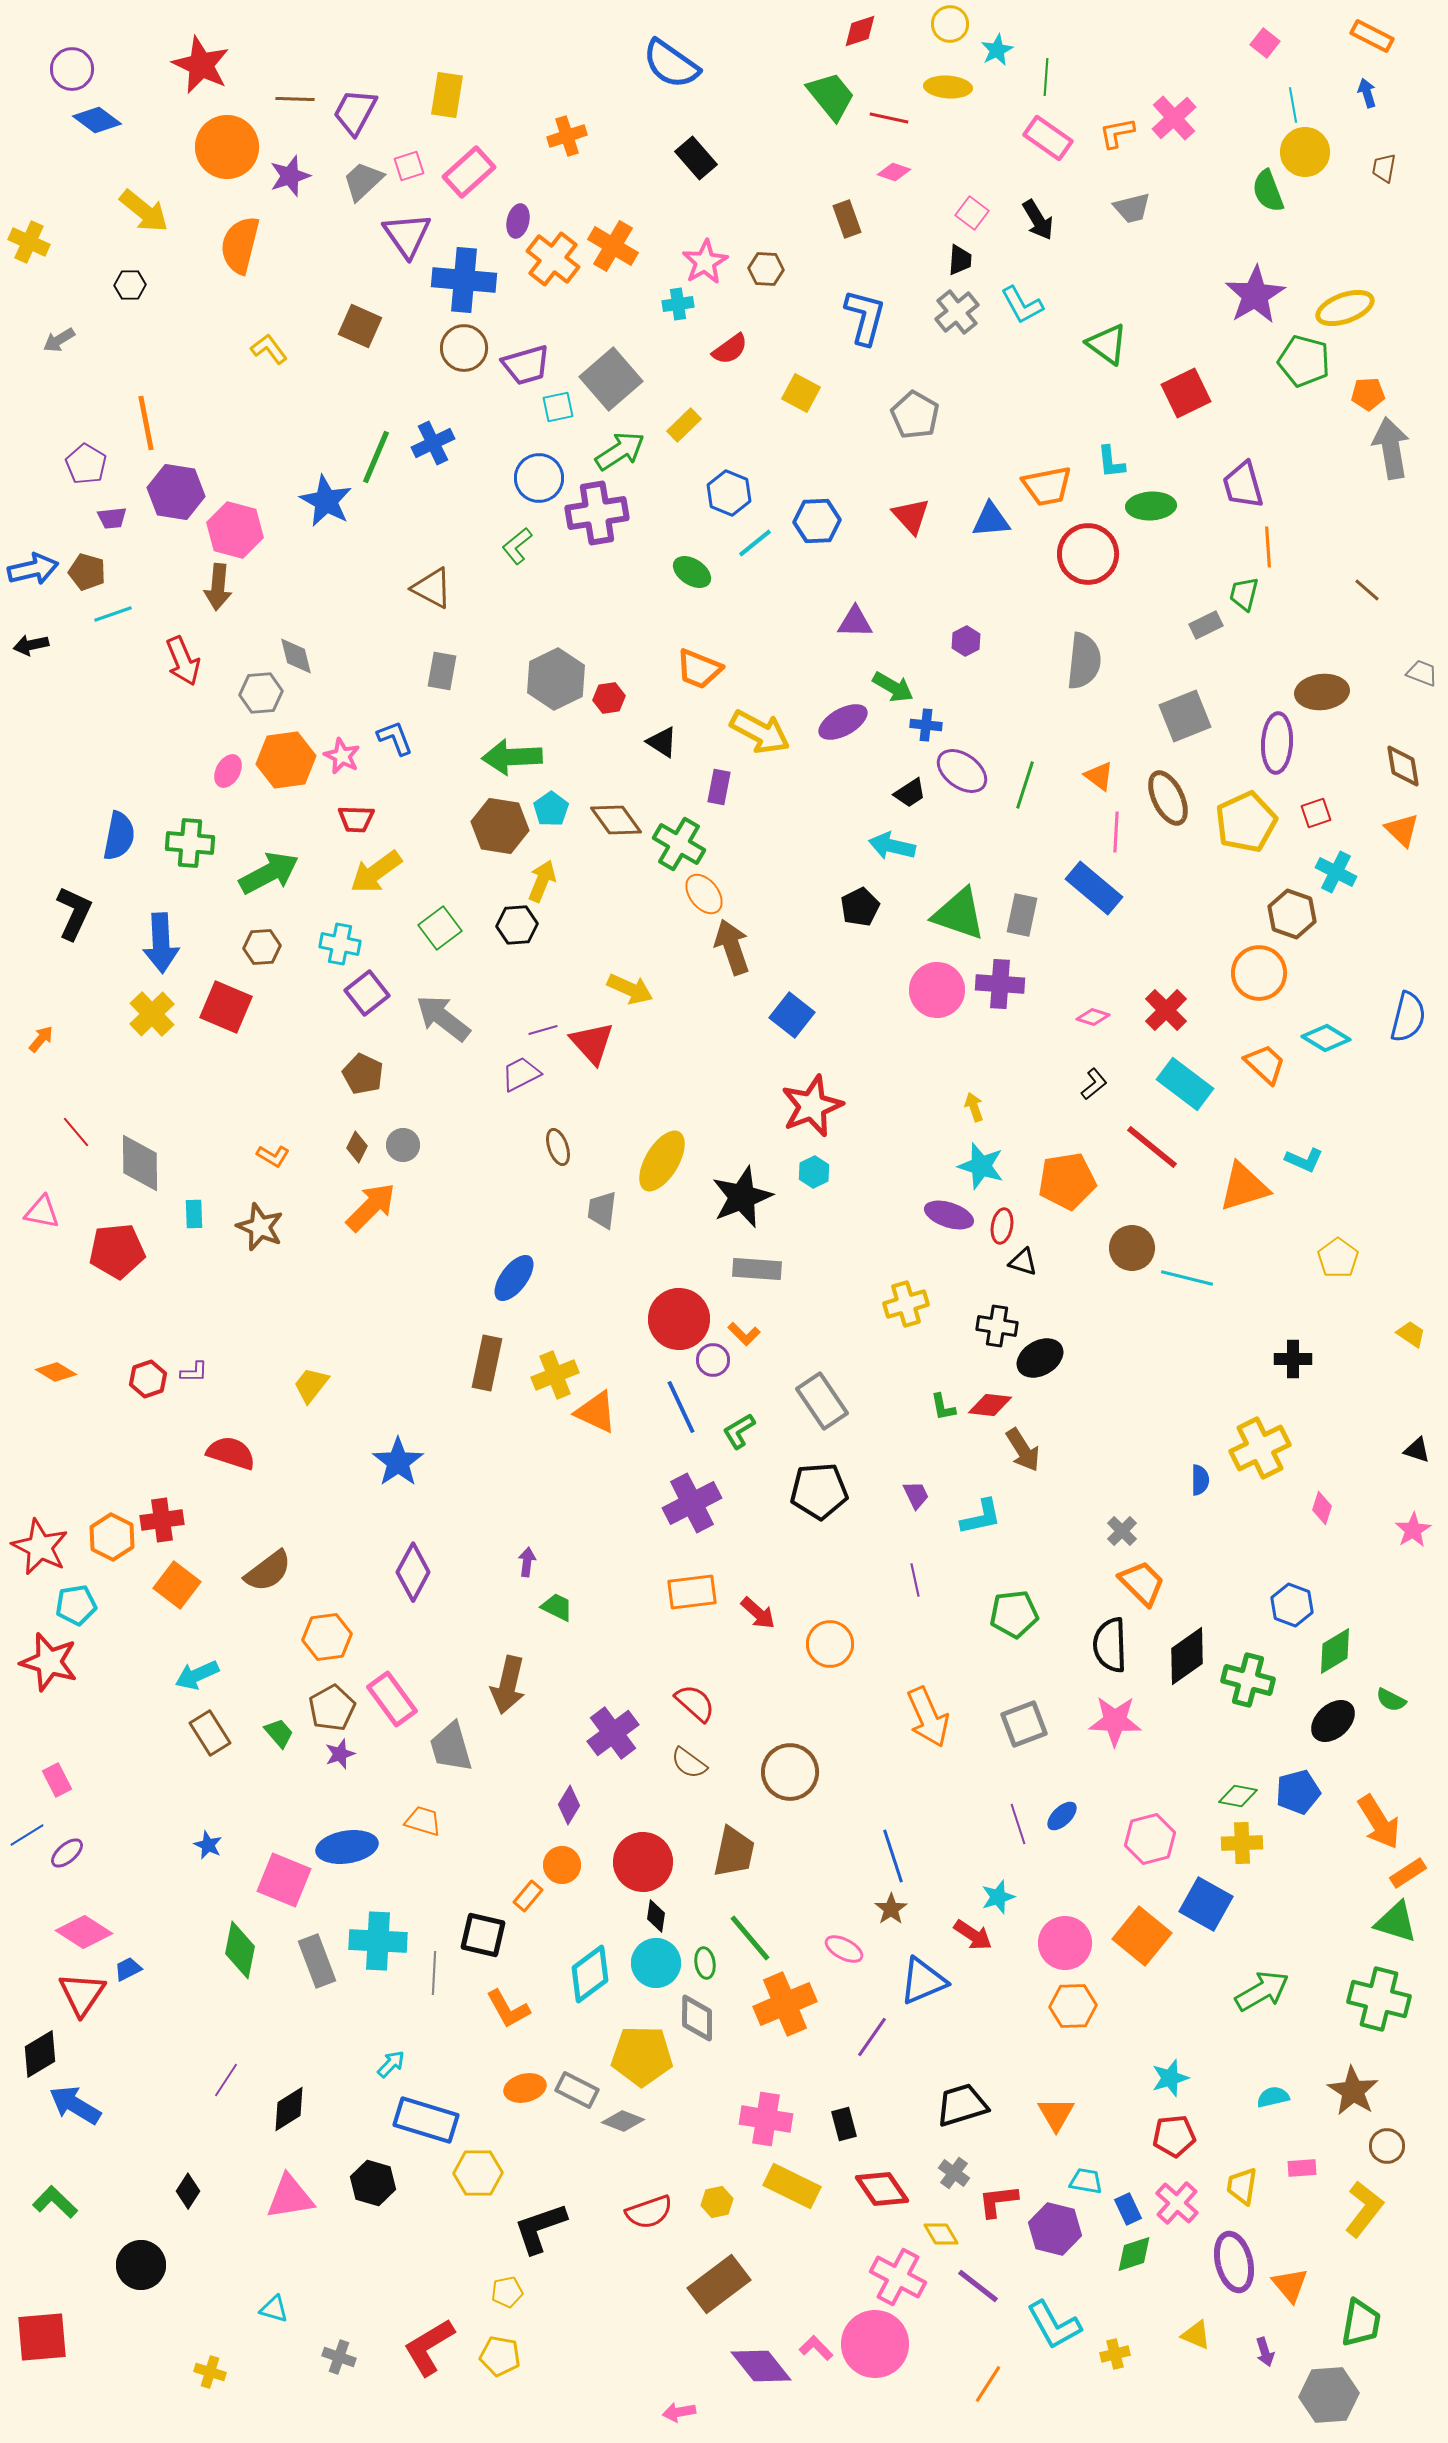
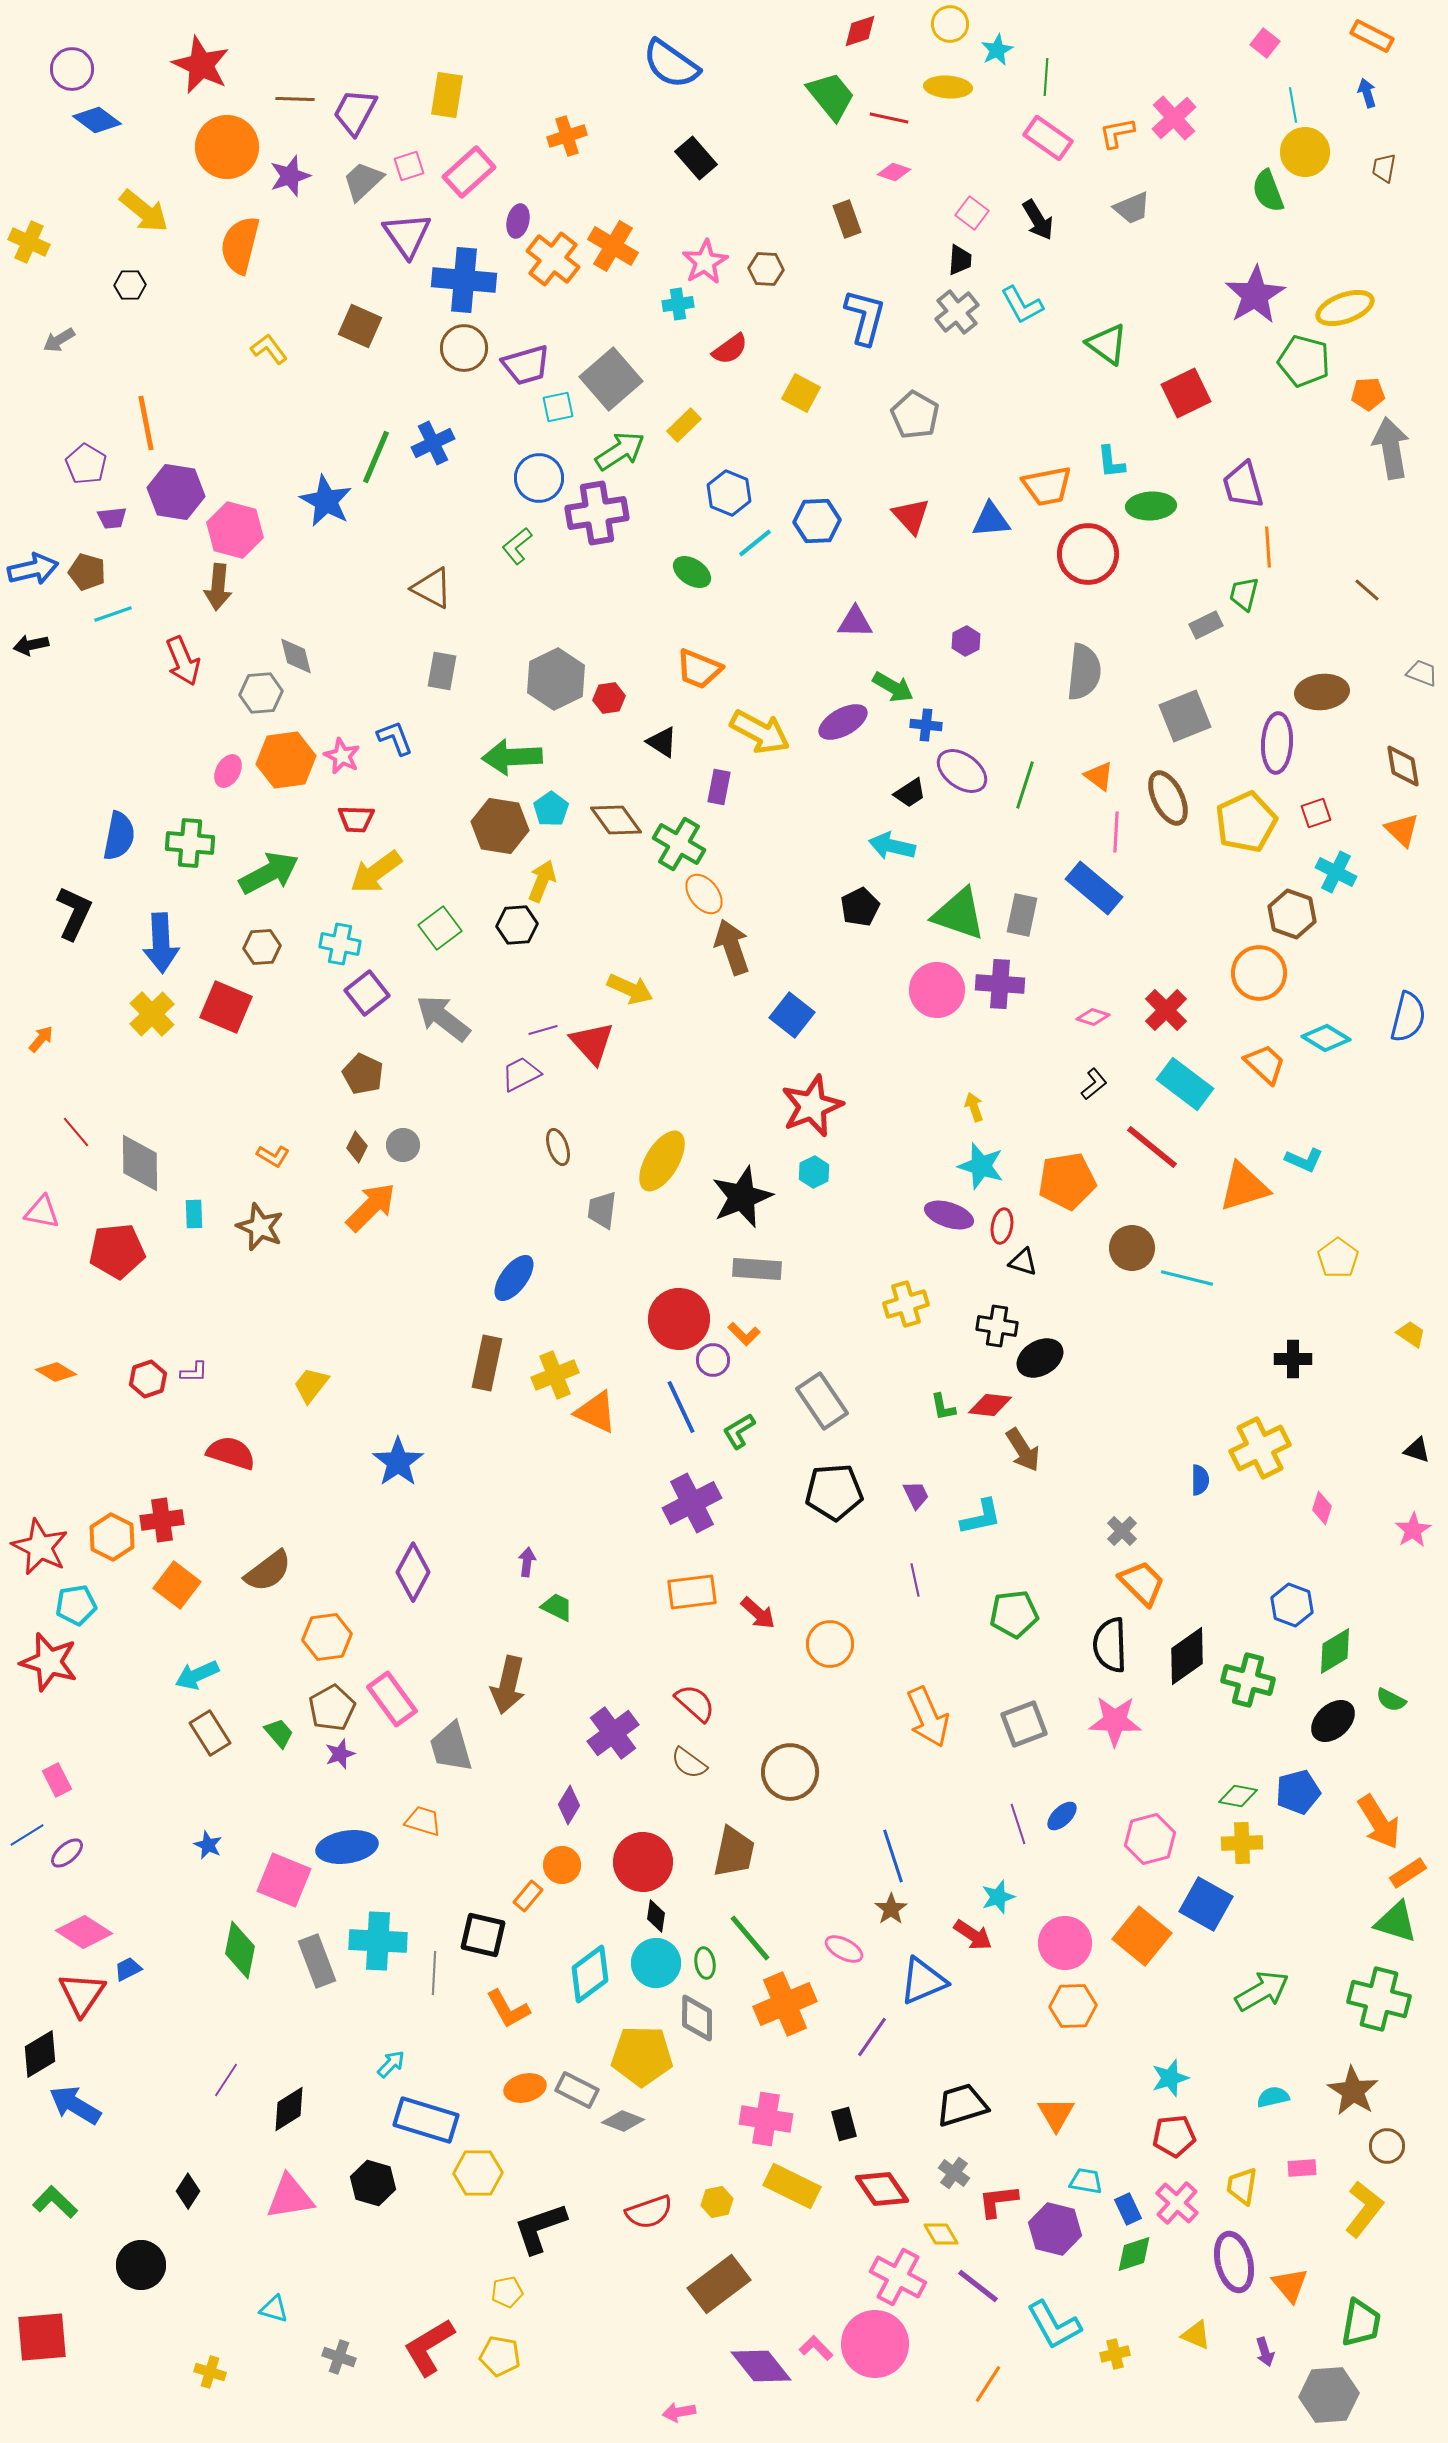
gray trapezoid at (1132, 208): rotated 9 degrees counterclockwise
gray semicircle at (1084, 661): moved 11 px down
black pentagon at (819, 1491): moved 15 px right, 1 px down
